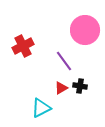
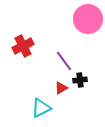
pink circle: moved 3 px right, 11 px up
black cross: moved 6 px up; rotated 16 degrees counterclockwise
